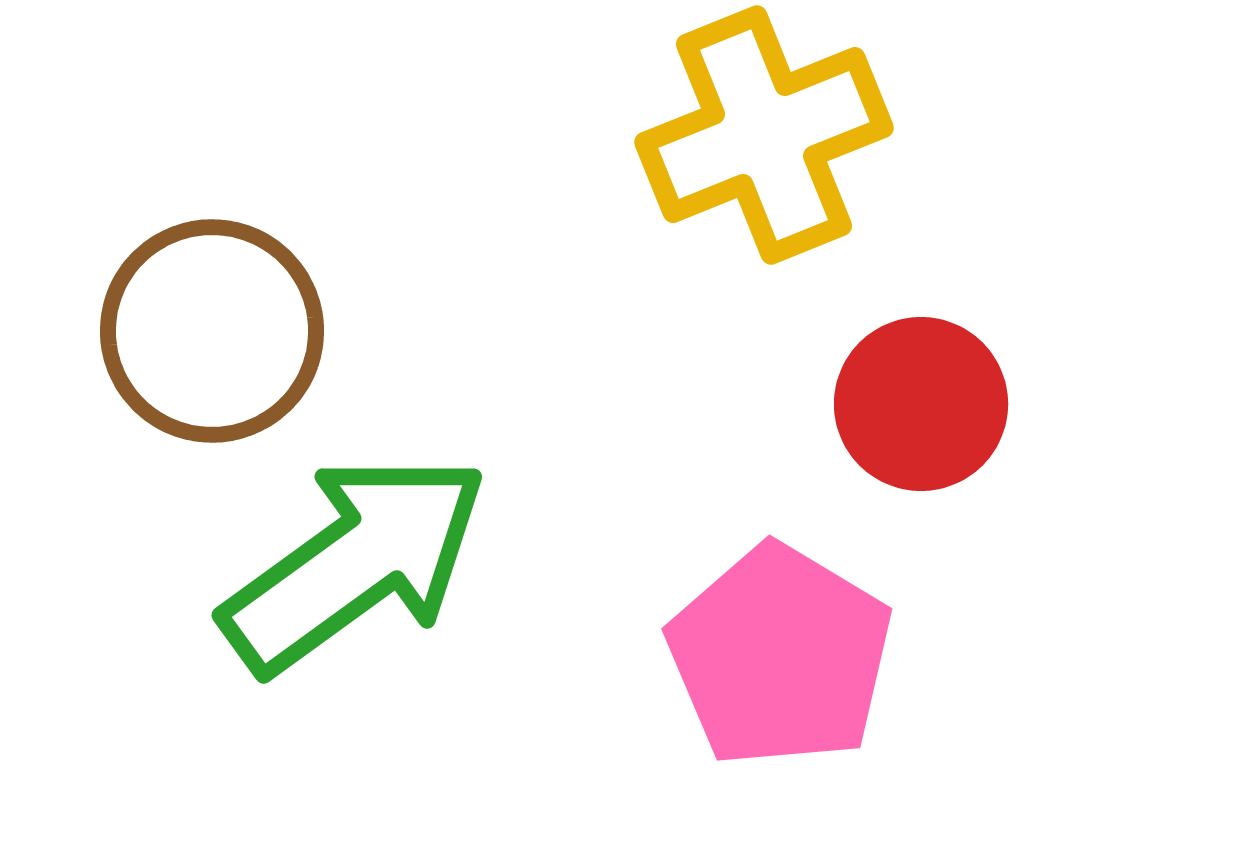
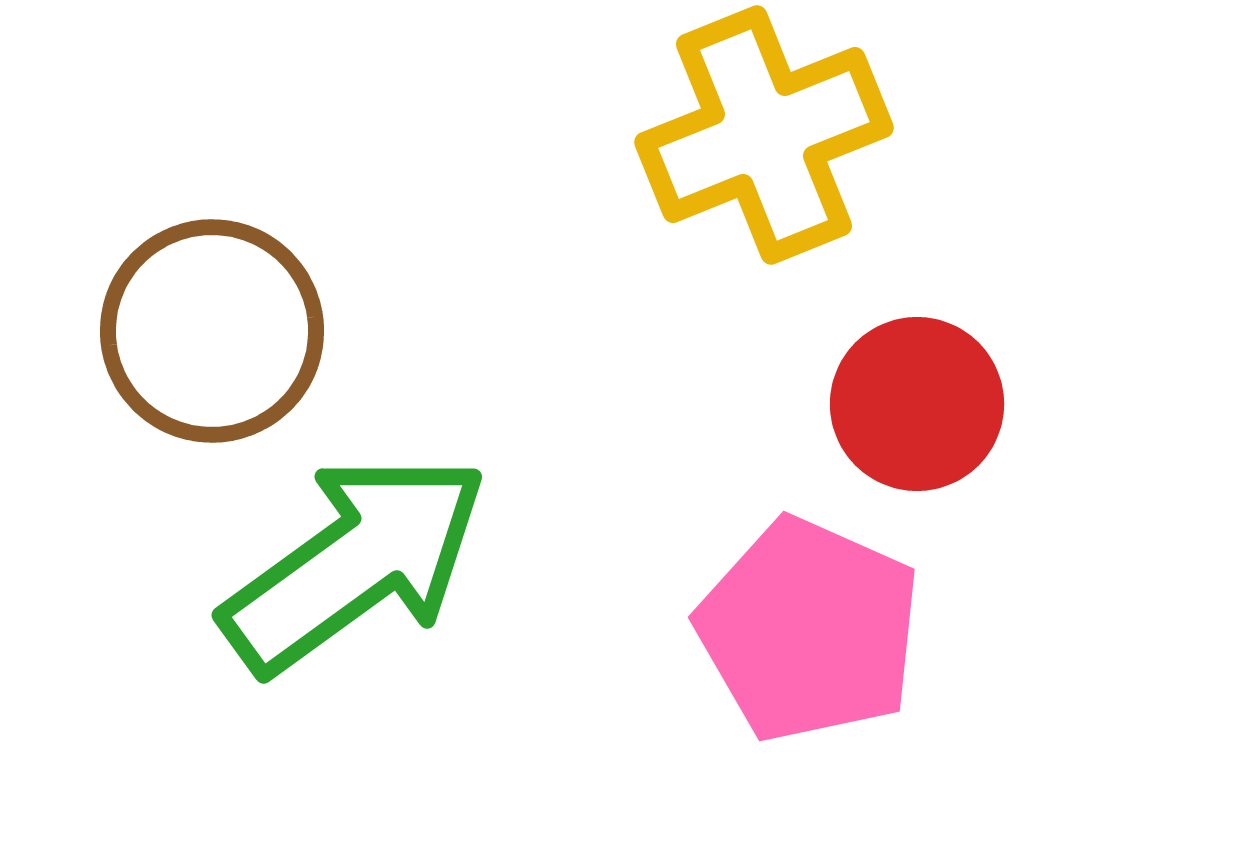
red circle: moved 4 px left
pink pentagon: moved 29 px right, 26 px up; rotated 7 degrees counterclockwise
